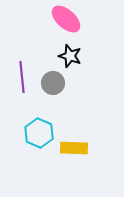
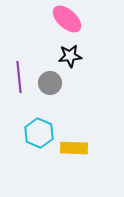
pink ellipse: moved 1 px right
black star: rotated 25 degrees counterclockwise
purple line: moved 3 px left
gray circle: moved 3 px left
